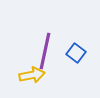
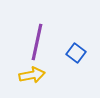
purple line: moved 8 px left, 9 px up
